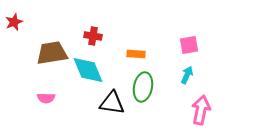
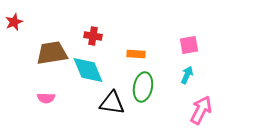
pink arrow: rotated 16 degrees clockwise
